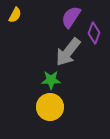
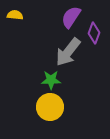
yellow semicircle: rotated 112 degrees counterclockwise
